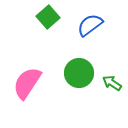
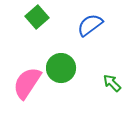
green square: moved 11 px left
green circle: moved 18 px left, 5 px up
green arrow: rotated 12 degrees clockwise
